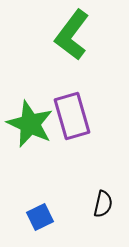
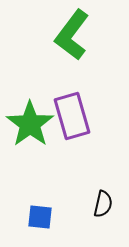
green star: rotated 12 degrees clockwise
blue square: rotated 32 degrees clockwise
